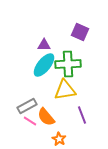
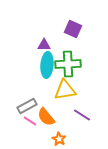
purple square: moved 7 px left, 3 px up
cyan ellipse: moved 3 px right; rotated 35 degrees counterclockwise
purple line: rotated 36 degrees counterclockwise
